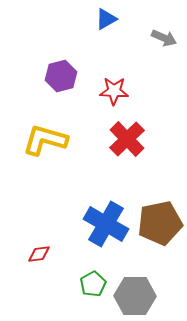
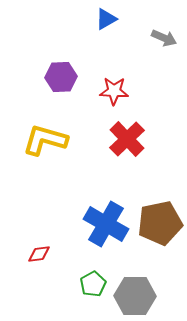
purple hexagon: moved 1 px down; rotated 12 degrees clockwise
